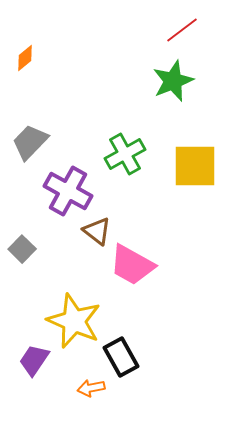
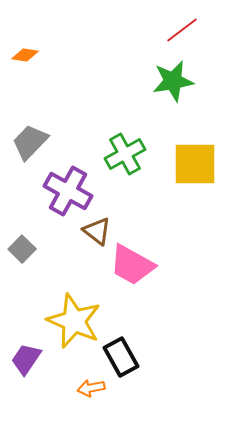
orange diamond: moved 3 px up; rotated 48 degrees clockwise
green star: rotated 12 degrees clockwise
yellow square: moved 2 px up
purple trapezoid: moved 8 px left, 1 px up
